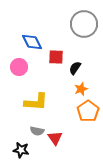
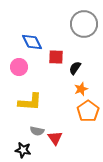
yellow L-shape: moved 6 px left
black star: moved 2 px right
